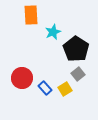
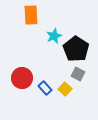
cyan star: moved 1 px right, 4 px down
gray square: rotated 24 degrees counterclockwise
yellow square: rotated 16 degrees counterclockwise
